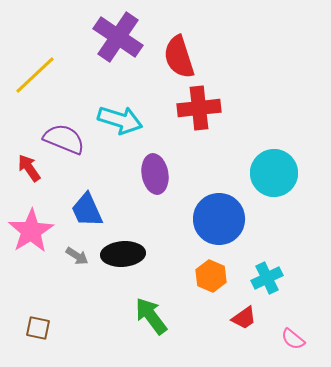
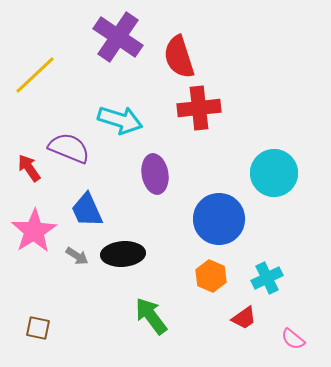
purple semicircle: moved 5 px right, 9 px down
pink star: moved 3 px right
